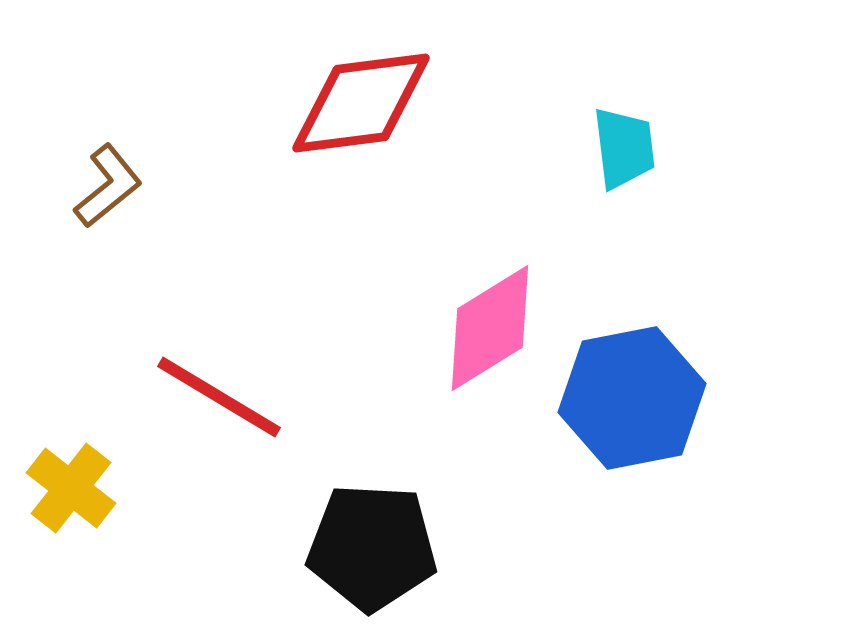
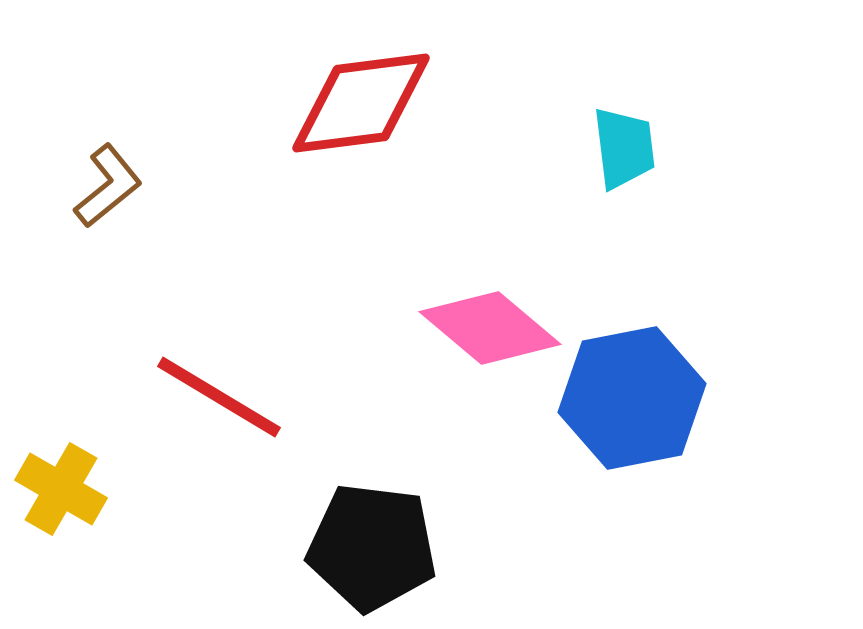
pink diamond: rotated 72 degrees clockwise
yellow cross: moved 10 px left, 1 px down; rotated 8 degrees counterclockwise
black pentagon: rotated 4 degrees clockwise
